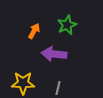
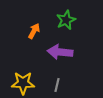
green star: moved 1 px left, 5 px up
purple arrow: moved 6 px right, 2 px up
gray line: moved 1 px left, 3 px up
